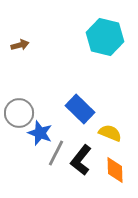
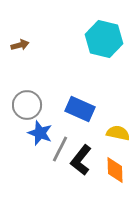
cyan hexagon: moved 1 px left, 2 px down
blue rectangle: rotated 20 degrees counterclockwise
gray circle: moved 8 px right, 8 px up
yellow semicircle: moved 8 px right; rotated 10 degrees counterclockwise
gray line: moved 4 px right, 4 px up
